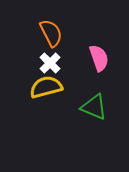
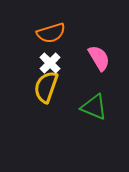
orange semicircle: rotated 100 degrees clockwise
pink semicircle: rotated 12 degrees counterclockwise
yellow semicircle: rotated 56 degrees counterclockwise
